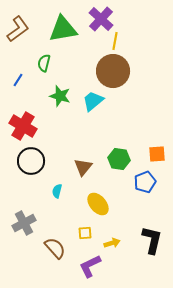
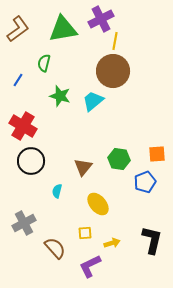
purple cross: rotated 20 degrees clockwise
